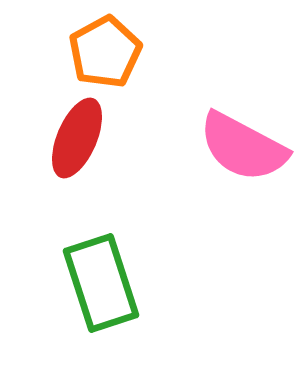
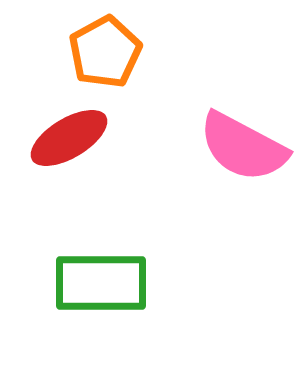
red ellipse: moved 8 px left; rotated 36 degrees clockwise
green rectangle: rotated 72 degrees counterclockwise
